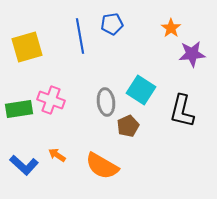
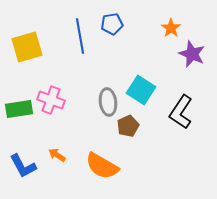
purple star: rotated 28 degrees clockwise
gray ellipse: moved 2 px right
black L-shape: moved 1 px left, 1 px down; rotated 20 degrees clockwise
blue L-shape: moved 1 px left, 1 px down; rotated 20 degrees clockwise
